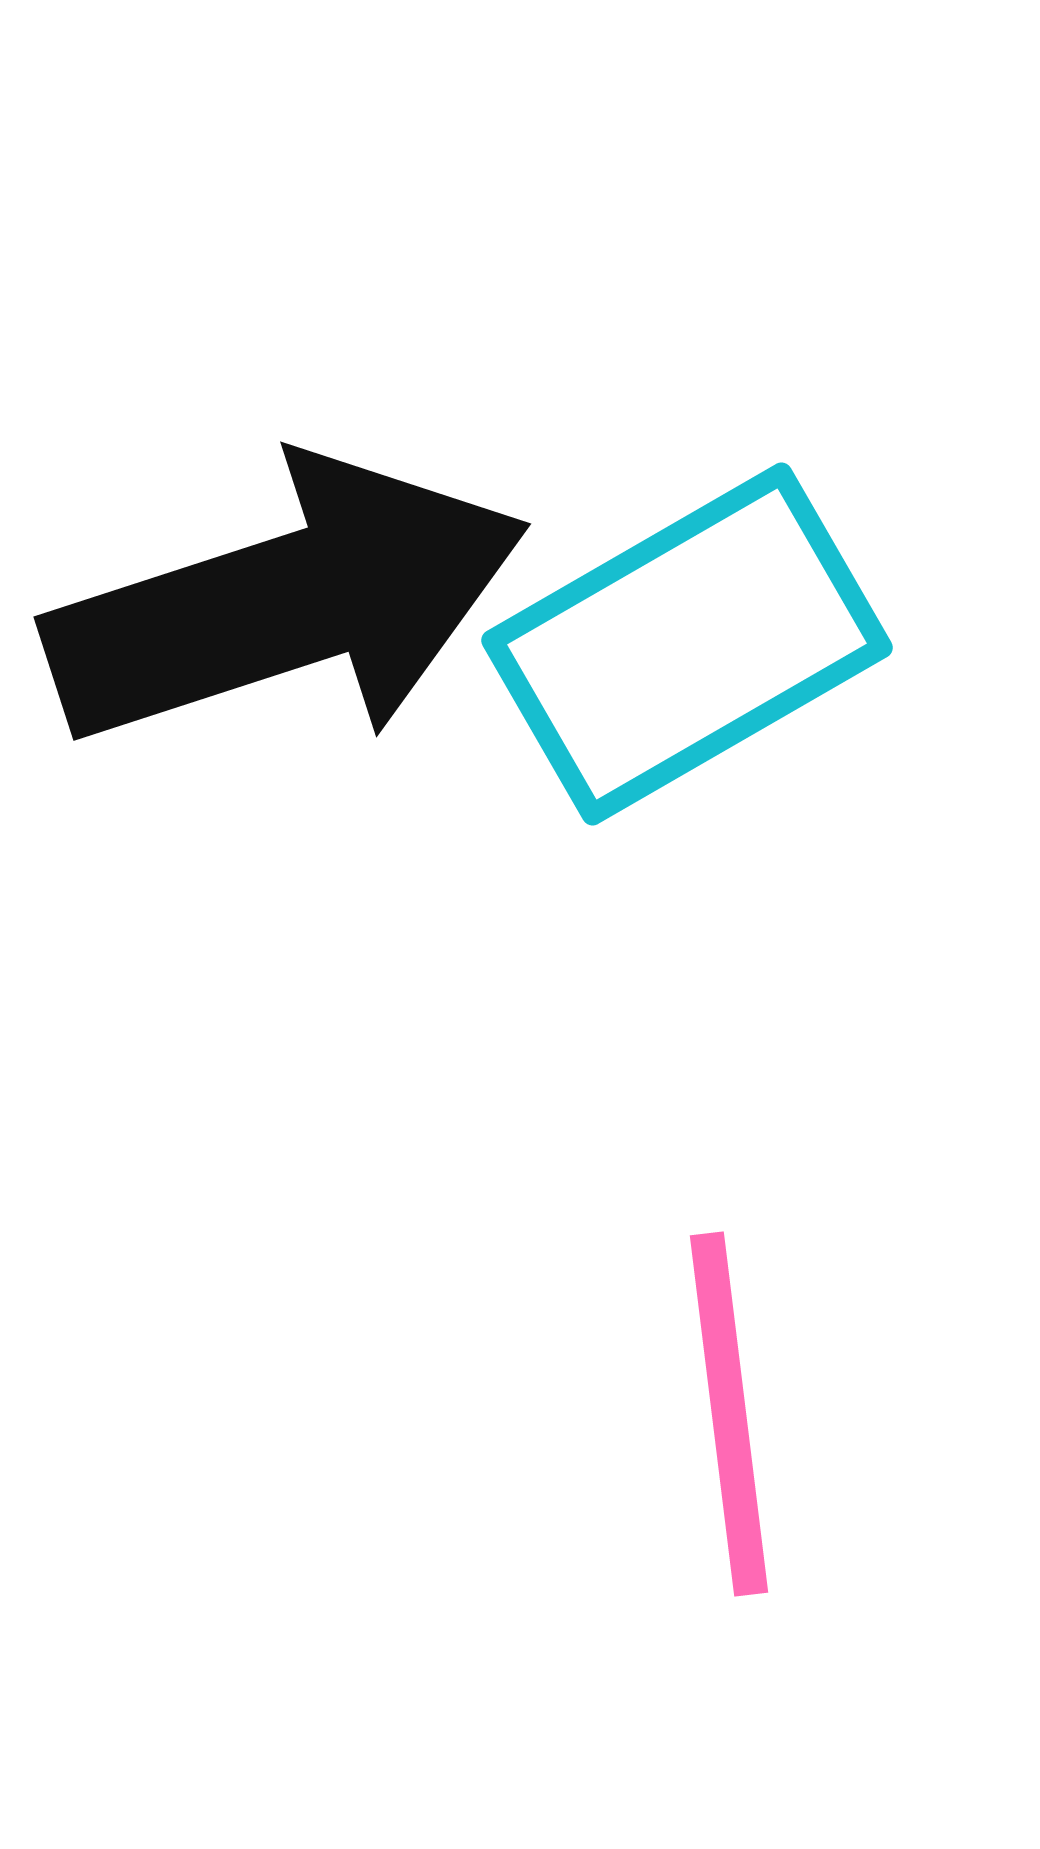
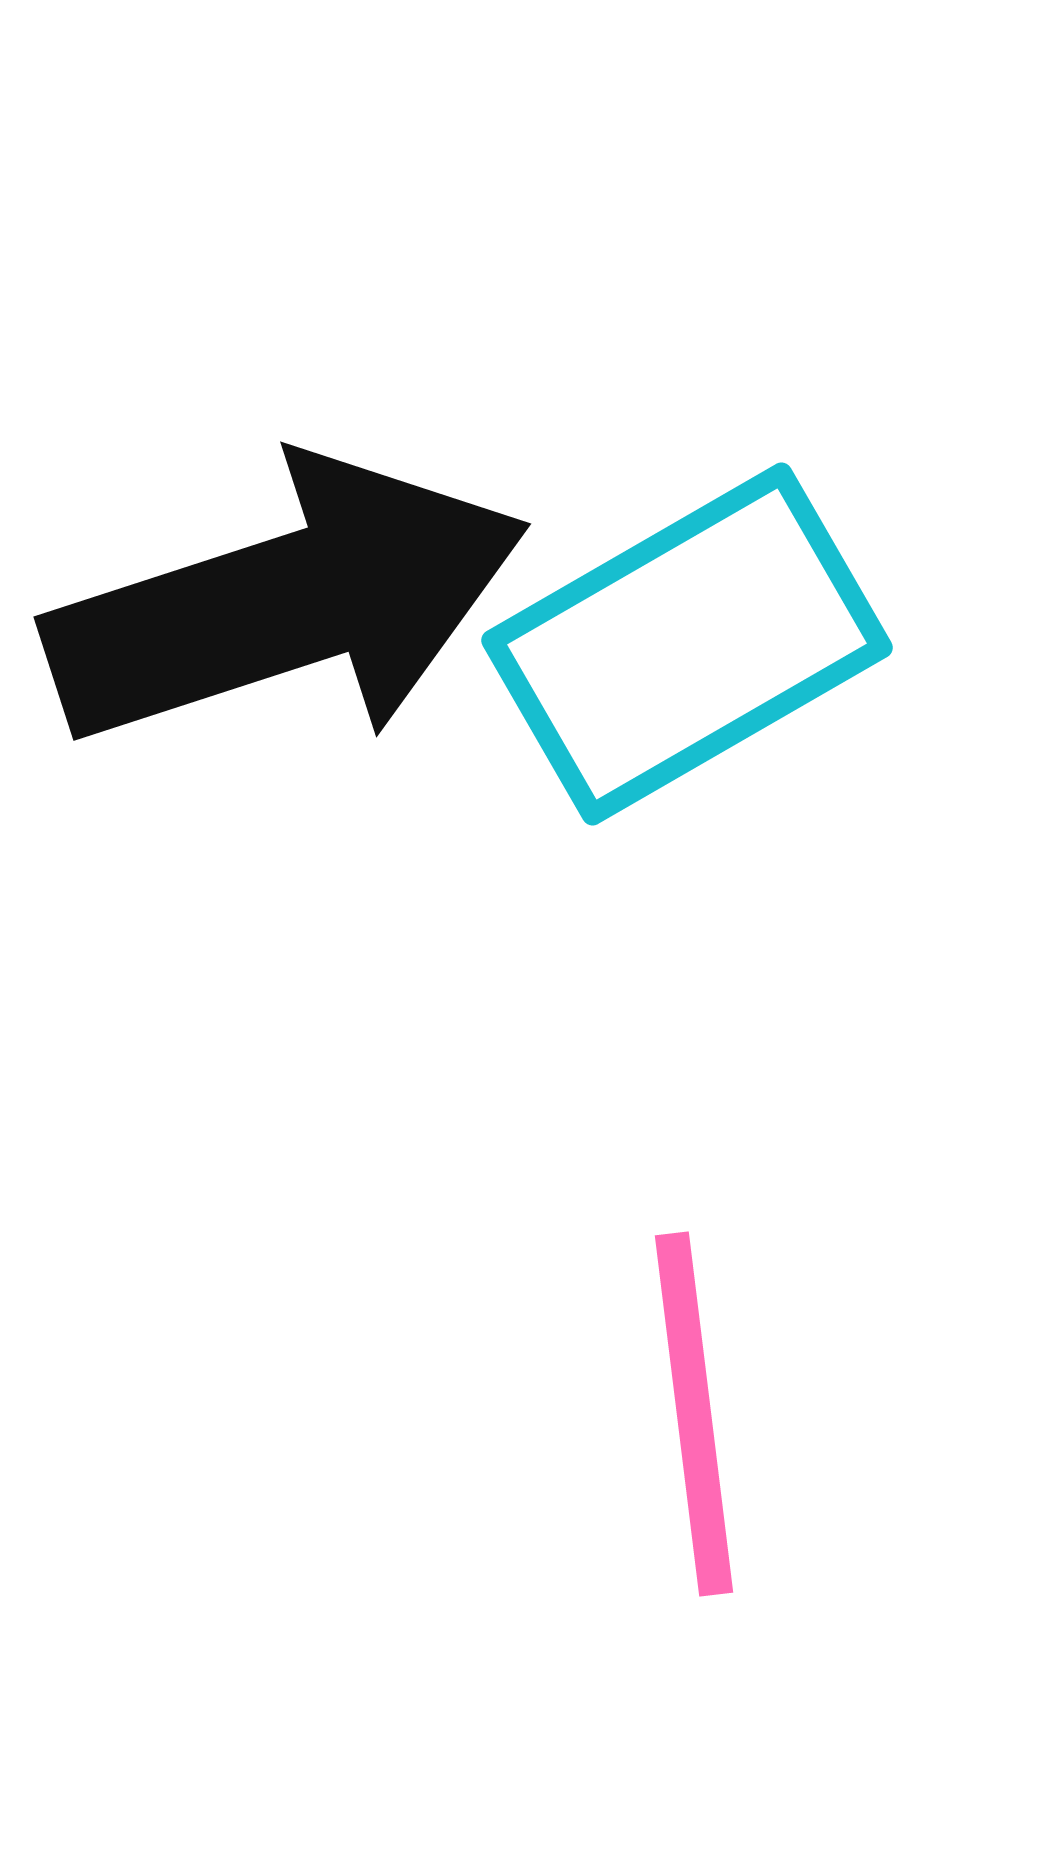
pink line: moved 35 px left
